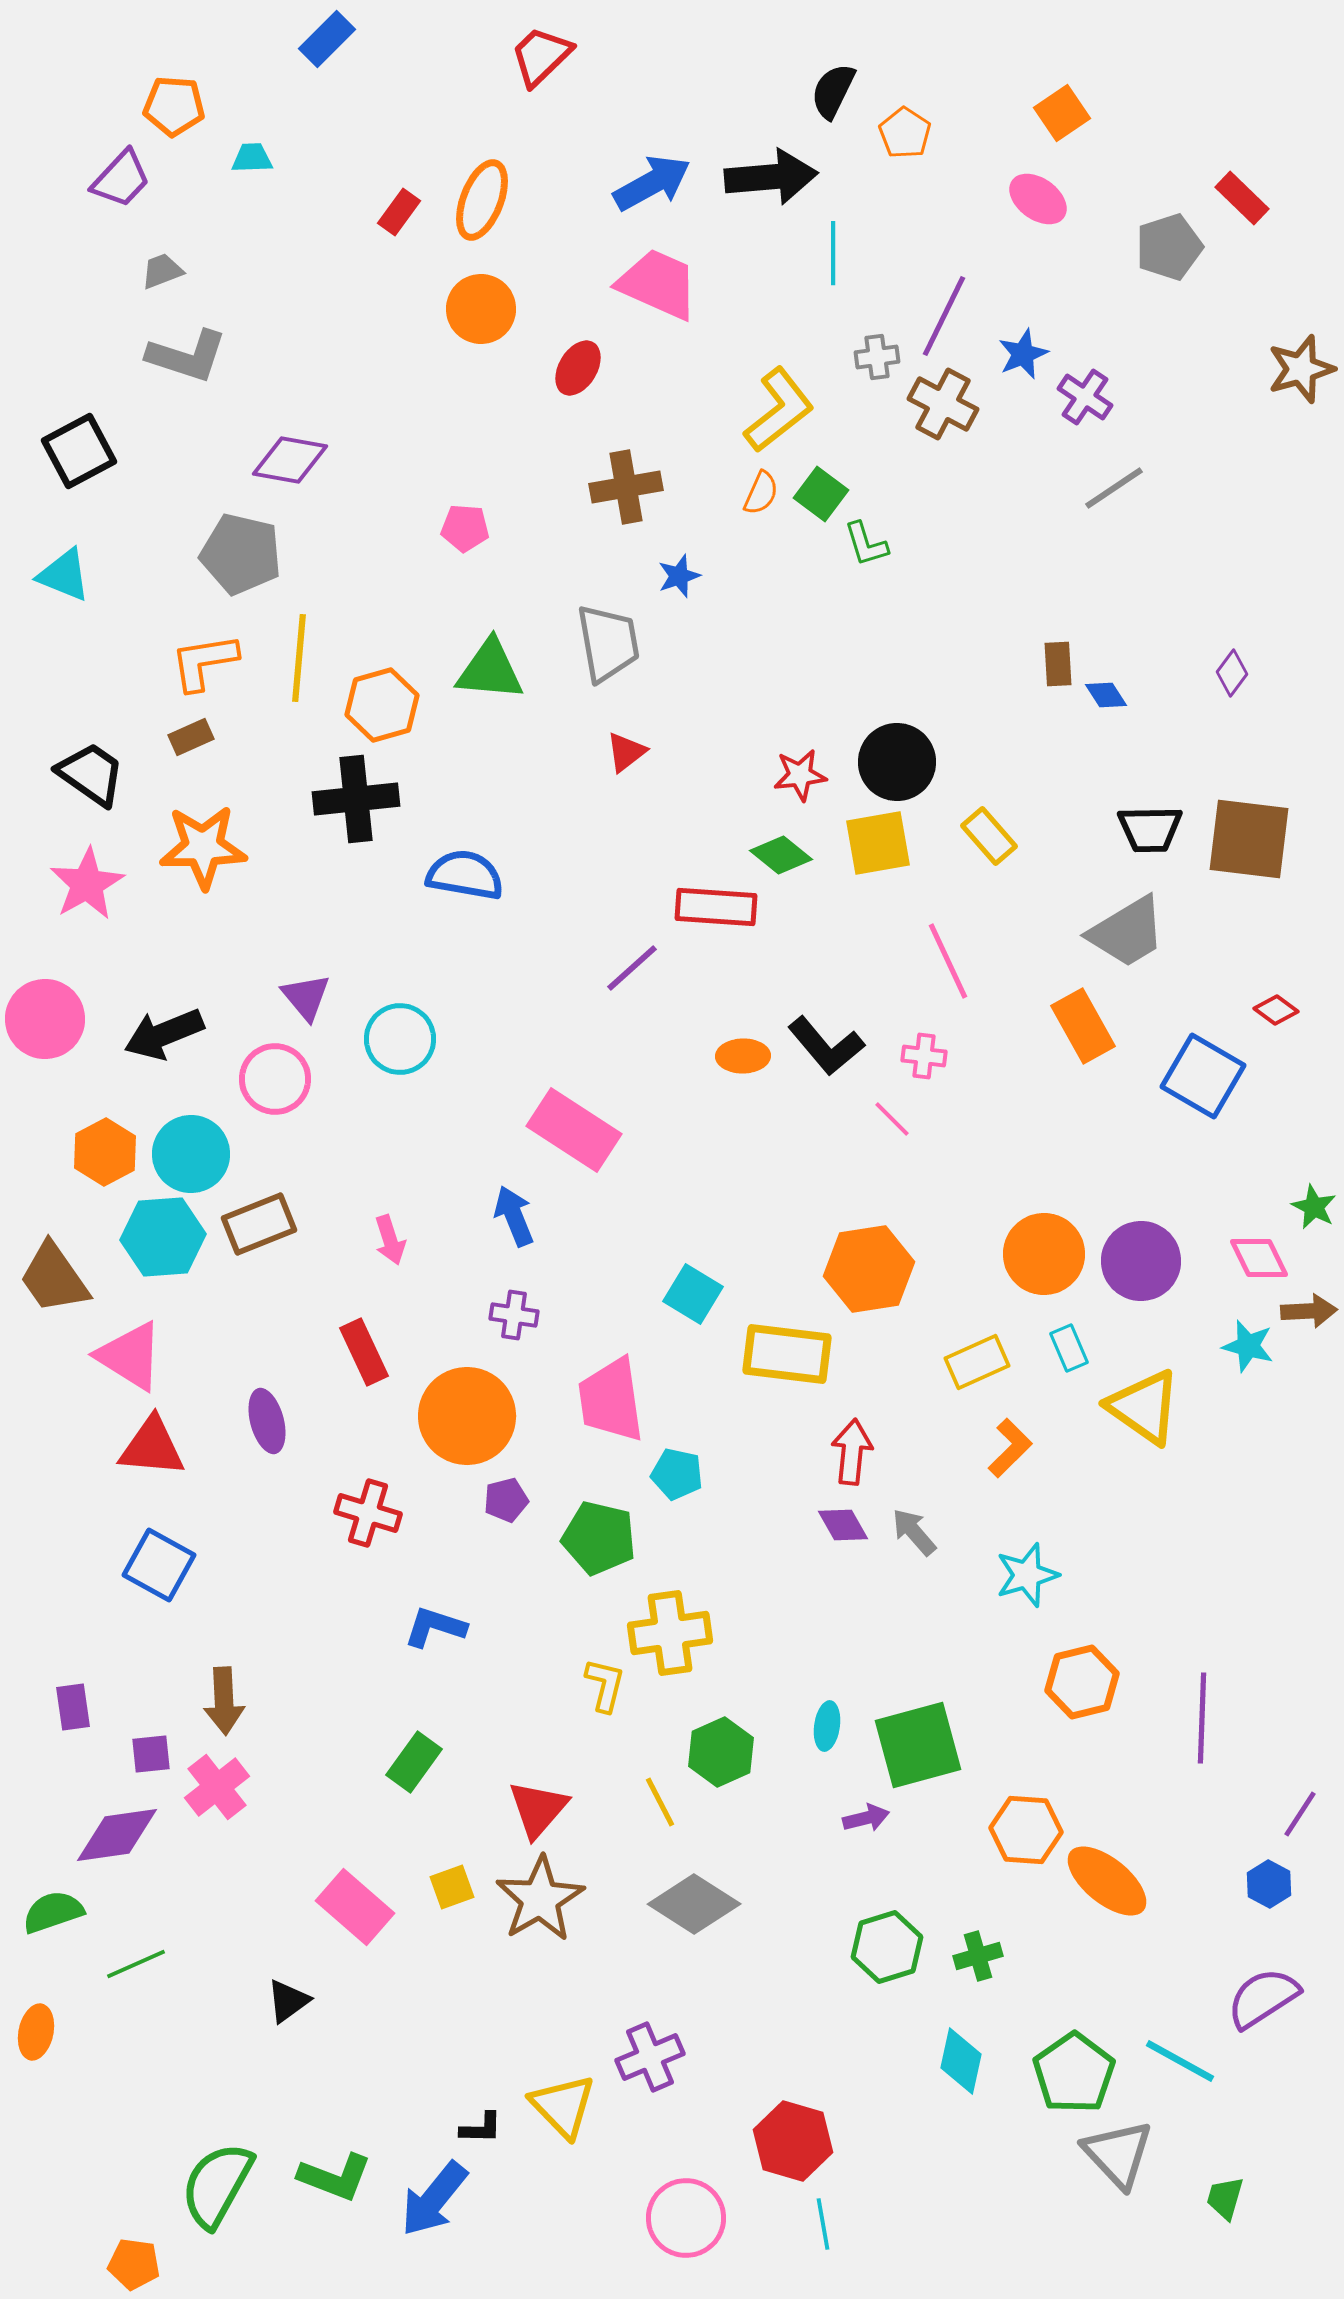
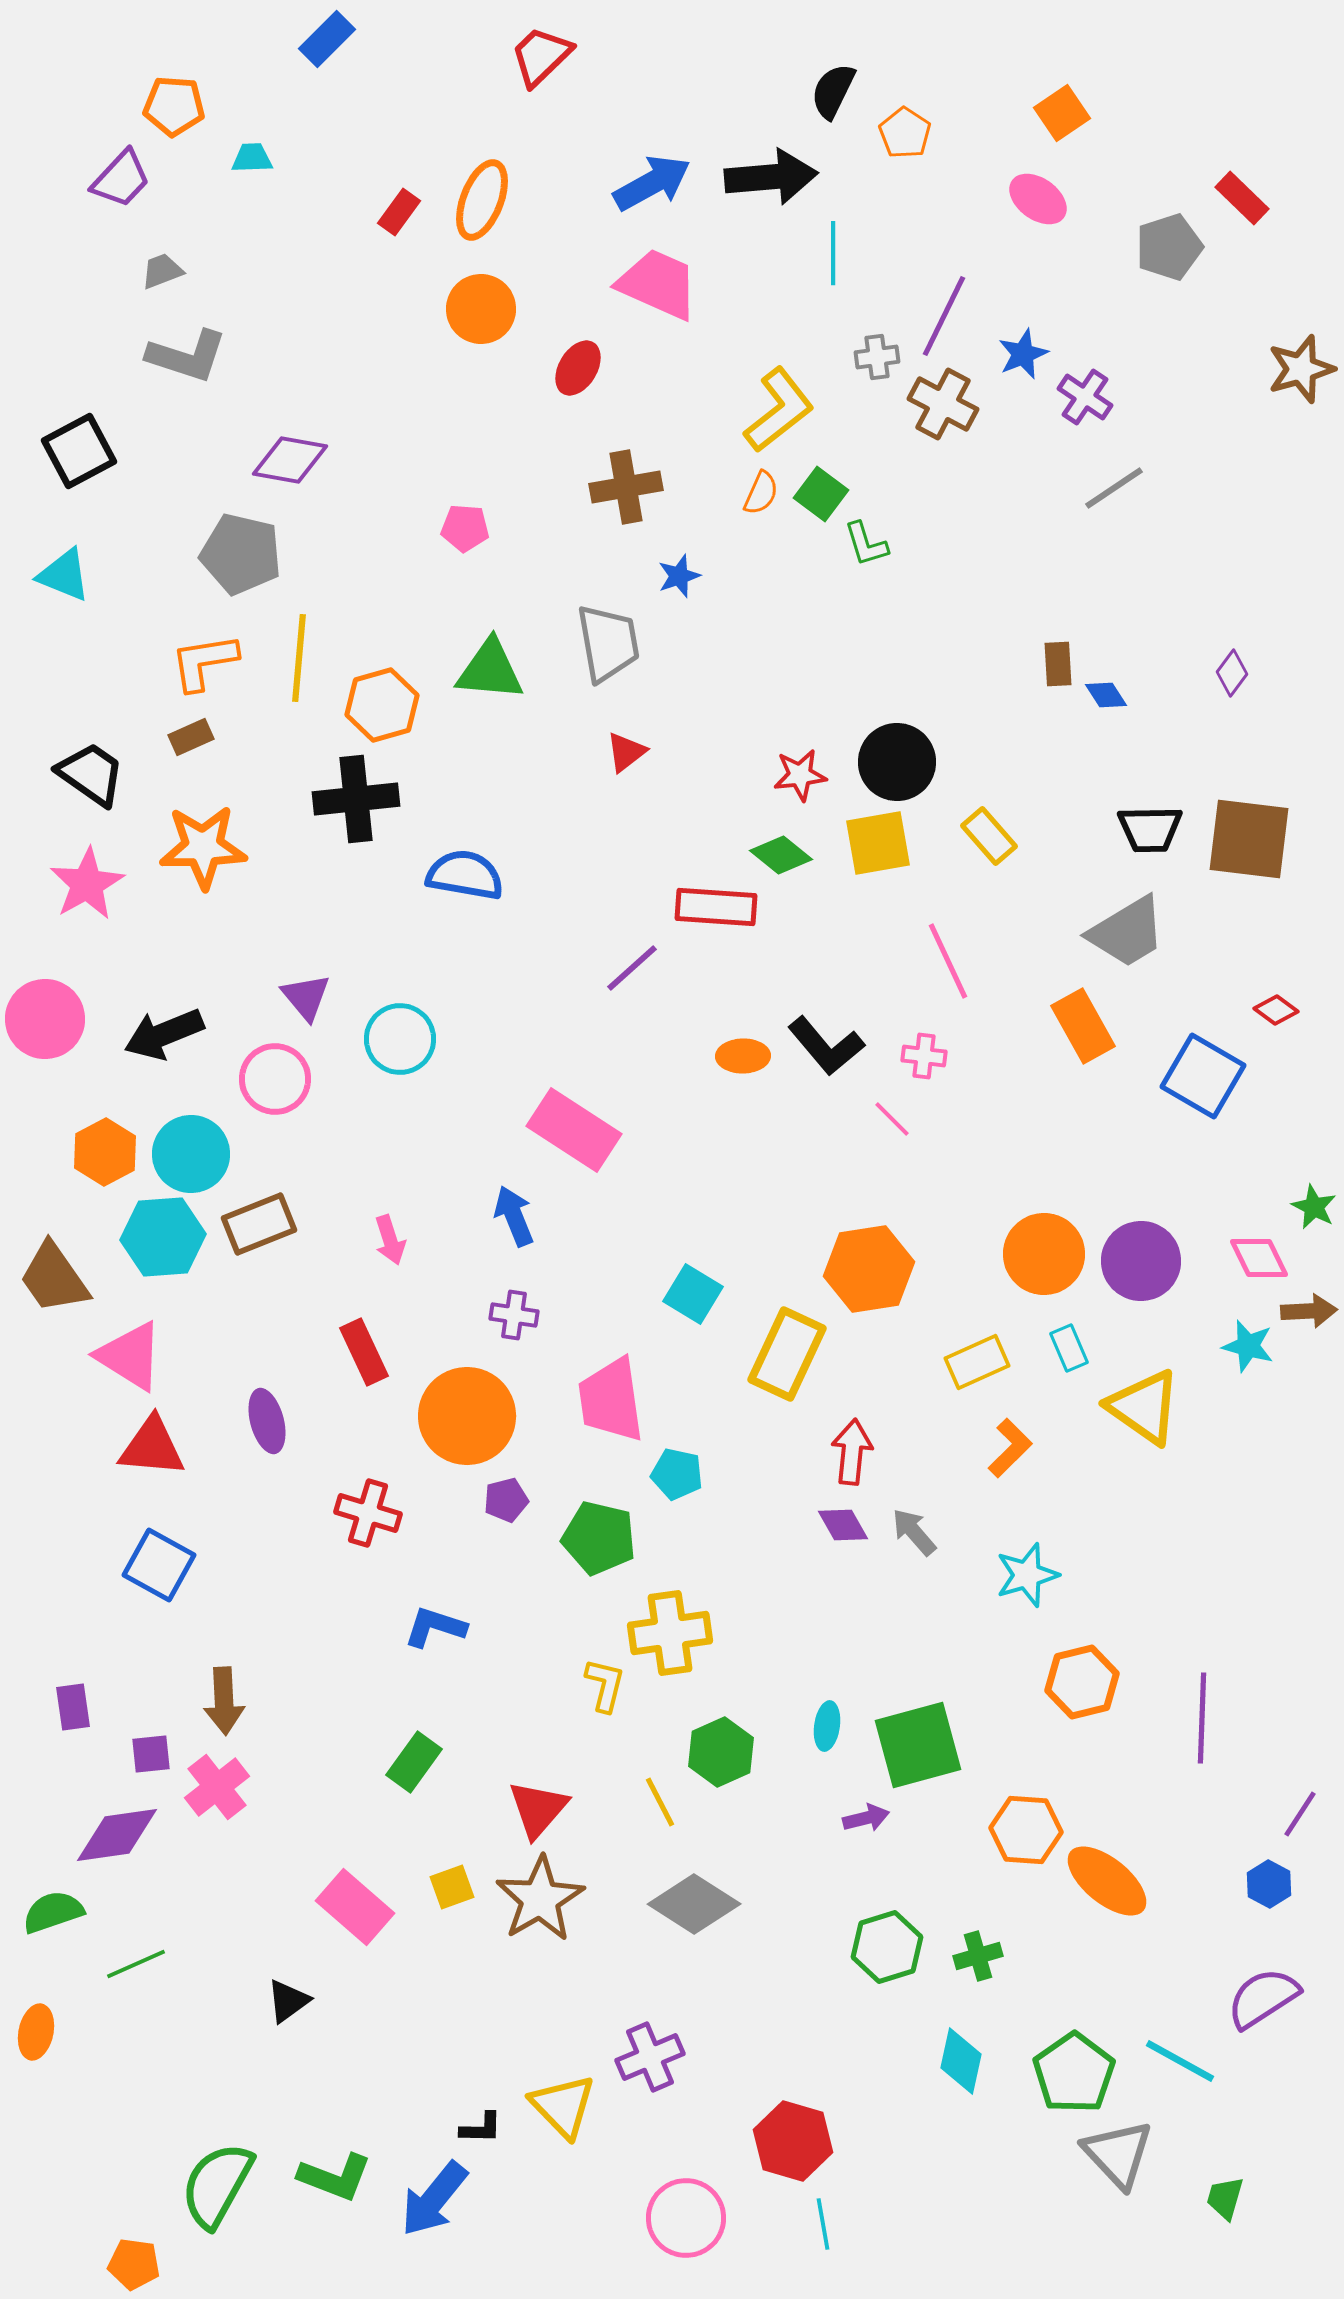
yellow rectangle at (787, 1354): rotated 72 degrees counterclockwise
